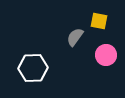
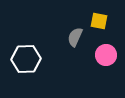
gray semicircle: rotated 12 degrees counterclockwise
white hexagon: moved 7 px left, 9 px up
